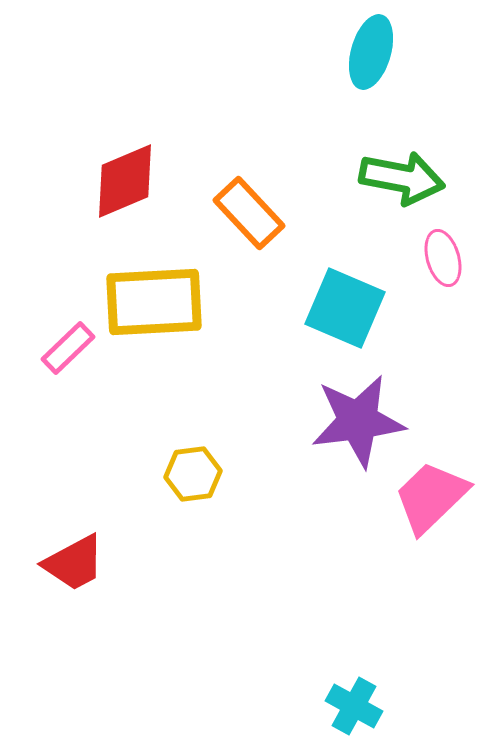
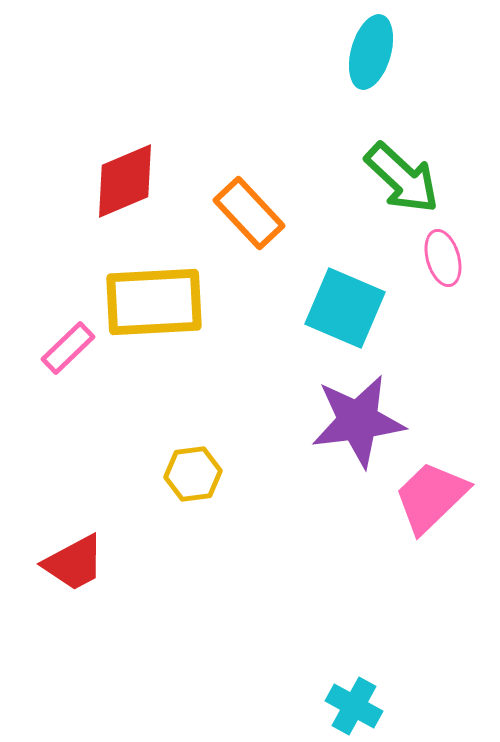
green arrow: rotated 32 degrees clockwise
